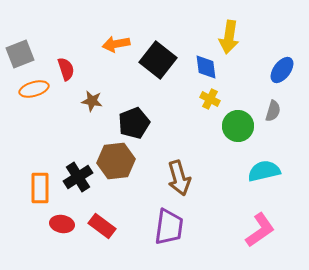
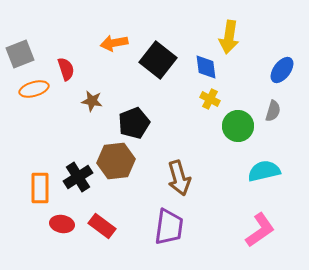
orange arrow: moved 2 px left, 1 px up
